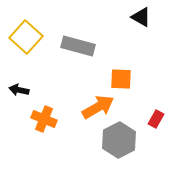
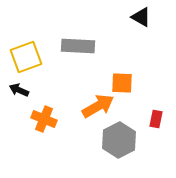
yellow square: moved 20 px down; rotated 28 degrees clockwise
gray rectangle: rotated 12 degrees counterclockwise
orange square: moved 1 px right, 4 px down
black arrow: rotated 12 degrees clockwise
orange arrow: moved 1 px up
red rectangle: rotated 18 degrees counterclockwise
